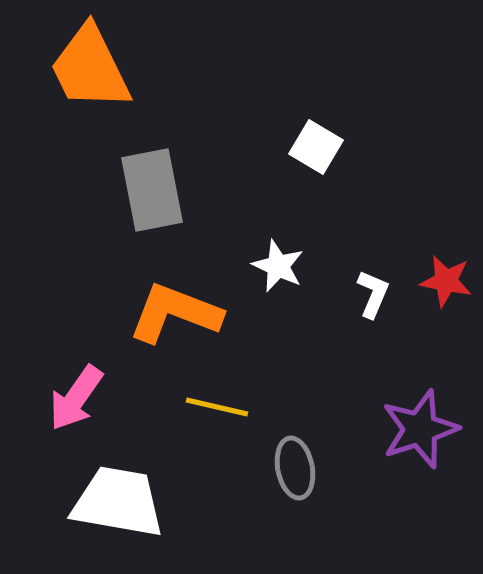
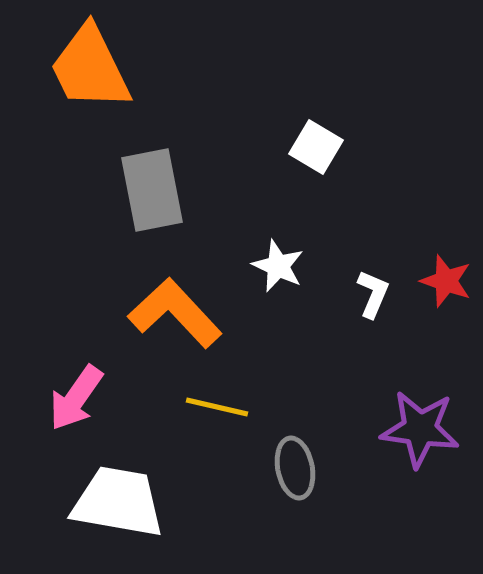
red star: rotated 8 degrees clockwise
orange L-shape: rotated 26 degrees clockwise
purple star: rotated 26 degrees clockwise
